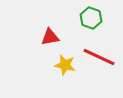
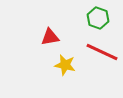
green hexagon: moved 7 px right
red line: moved 3 px right, 5 px up
